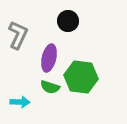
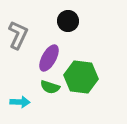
purple ellipse: rotated 16 degrees clockwise
